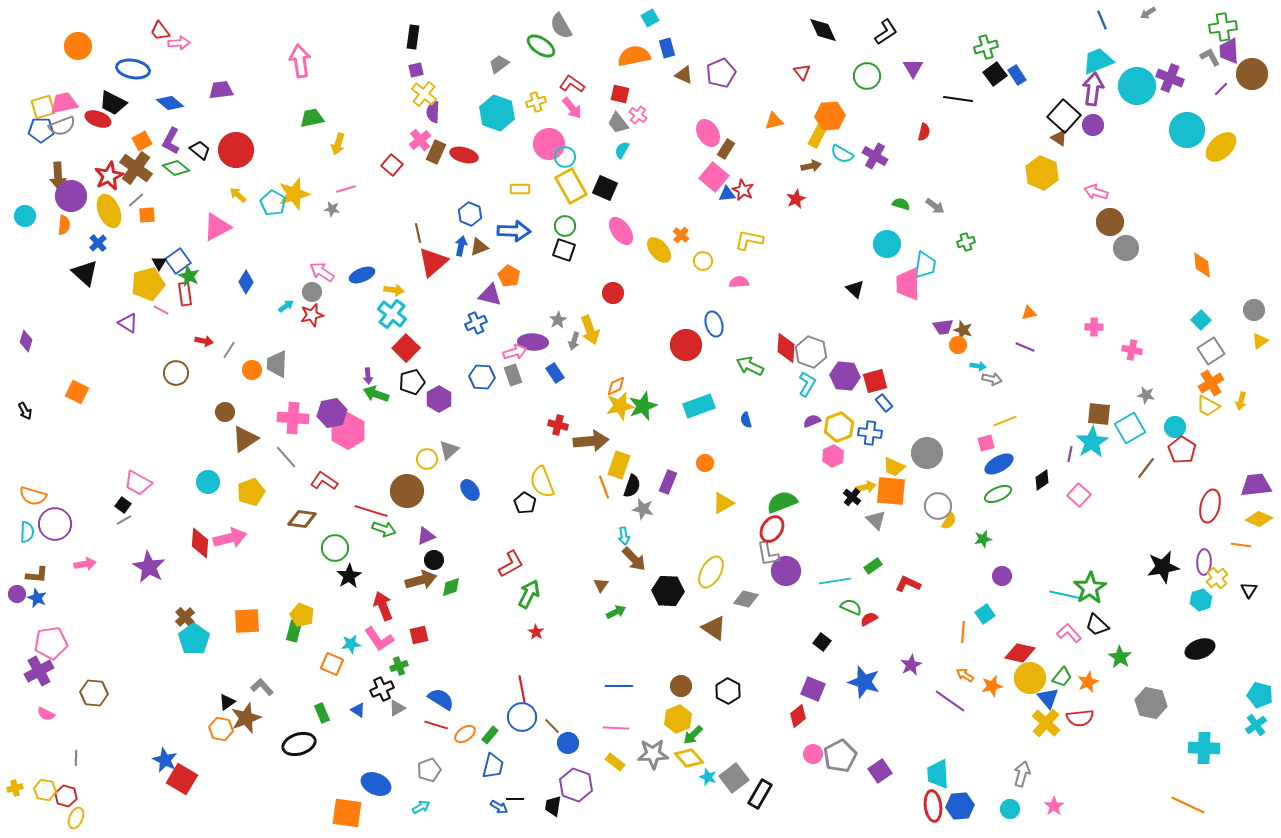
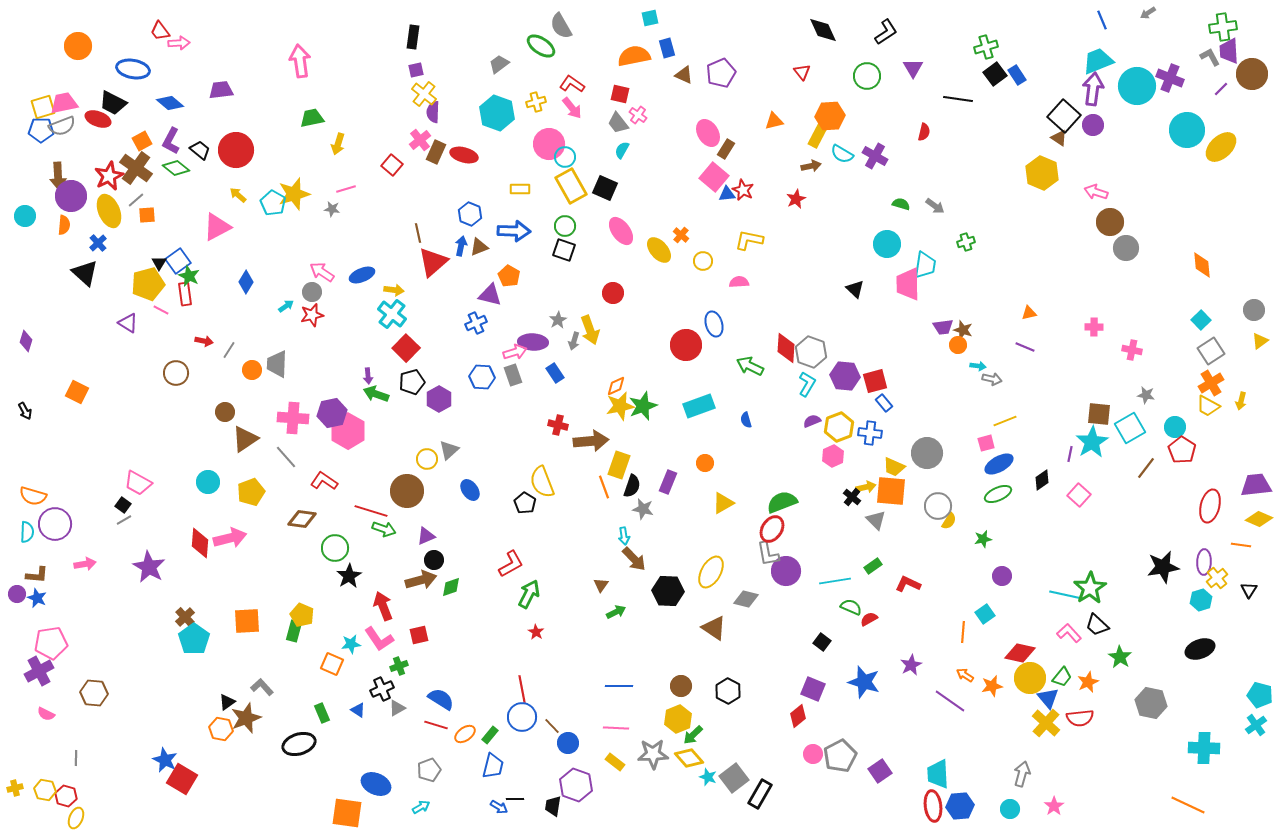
cyan square at (650, 18): rotated 18 degrees clockwise
